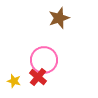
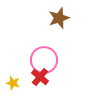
red cross: moved 2 px right
yellow star: moved 1 px left, 2 px down
